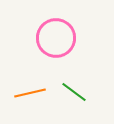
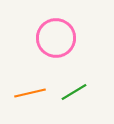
green line: rotated 68 degrees counterclockwise
